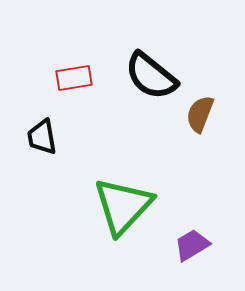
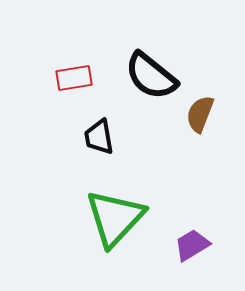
black trapezoid: moved 57 px right
green triangle: moved 8 px left, 12 px down
